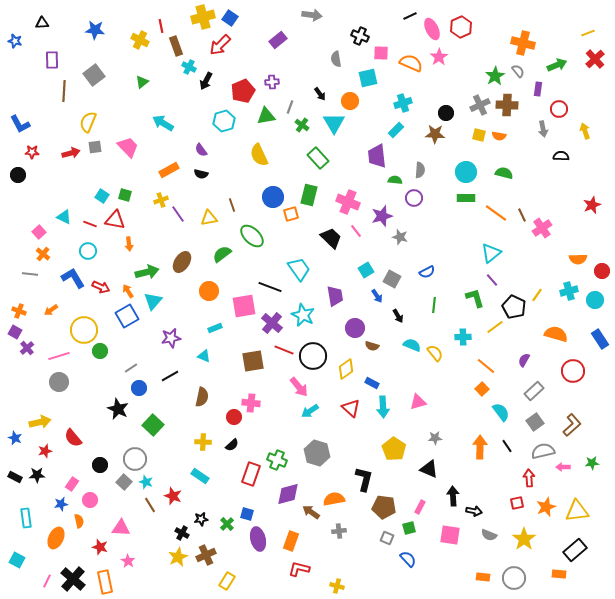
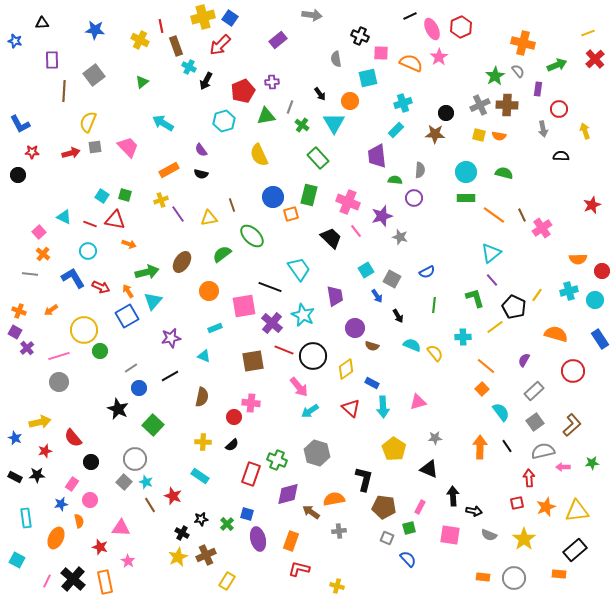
orange line at (496, 213): moved 2 px left, 2 px down
orange arrow at (129, 244): rotated 64 degrees counterclockwise
black circle at (100, 465): moved 9 px left, 3 px up
